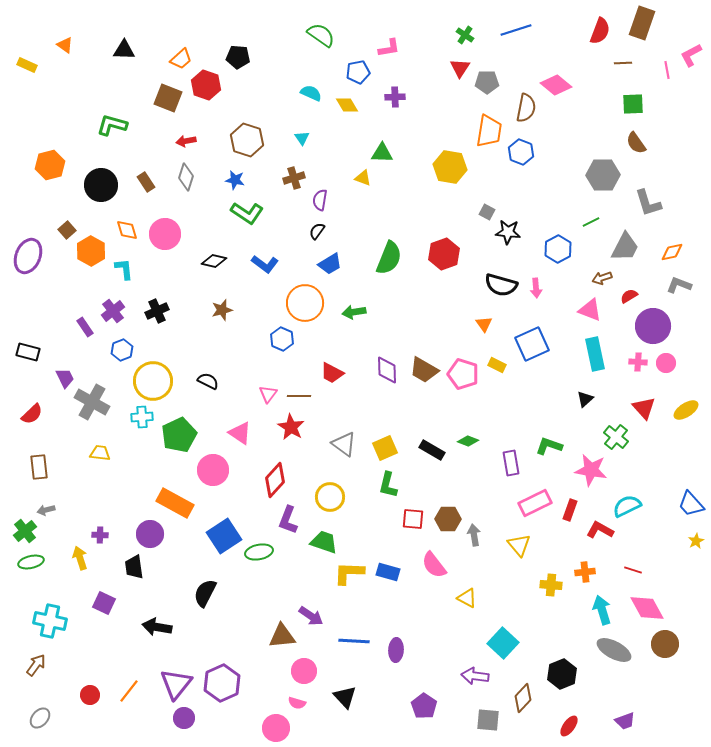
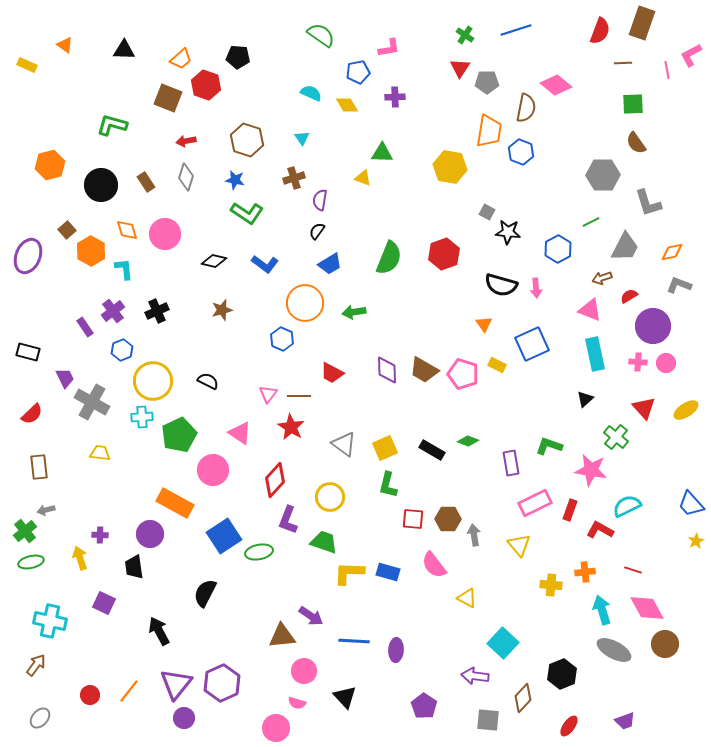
black arrow at (157, 627): moved 2 px right, 4 px down; rotated 52 degrees clockwise
